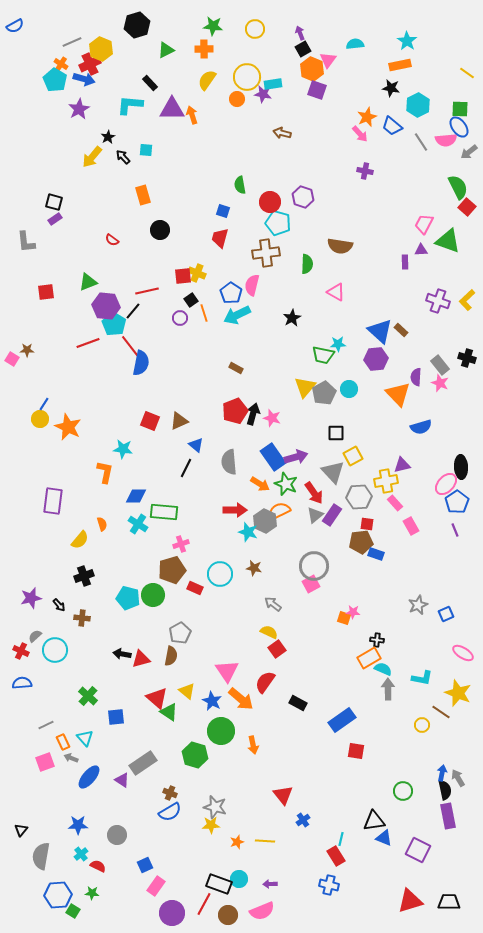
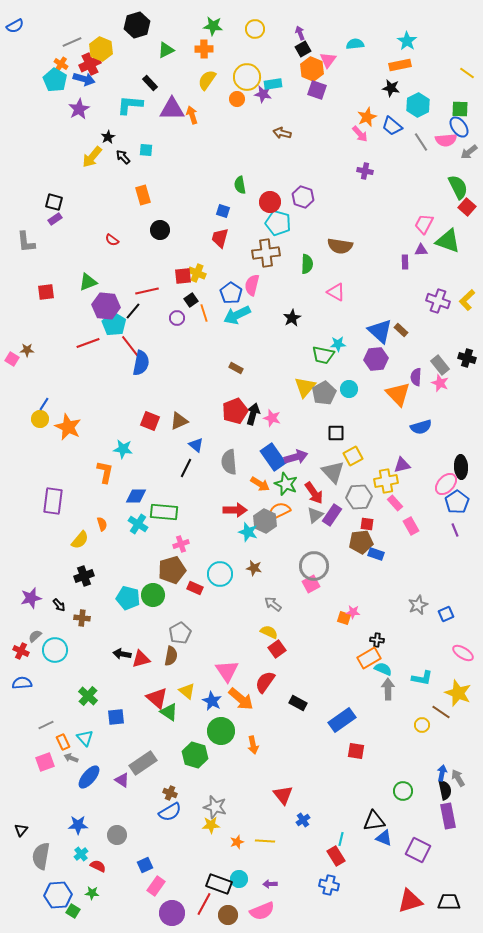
purple circle at (180, 318): moved 3 px left
